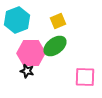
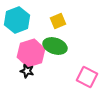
green ellipse: rotated 55 degrees clockwise
pink hexagon: rotated 16 degrees counterclockwise
pink square: moved 2 px right; rotated 25 degrees clockwise
